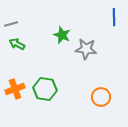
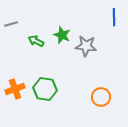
green arrow: moved 19 px right, 3 px up
gray star: moved 3 px up
